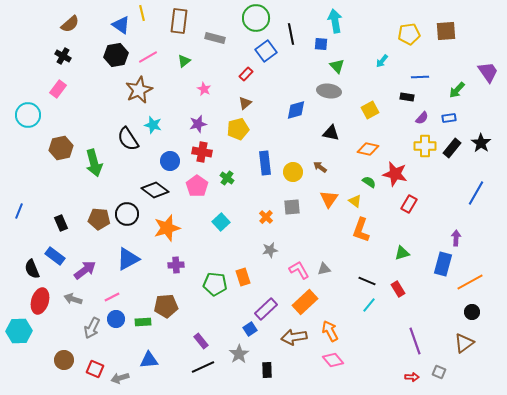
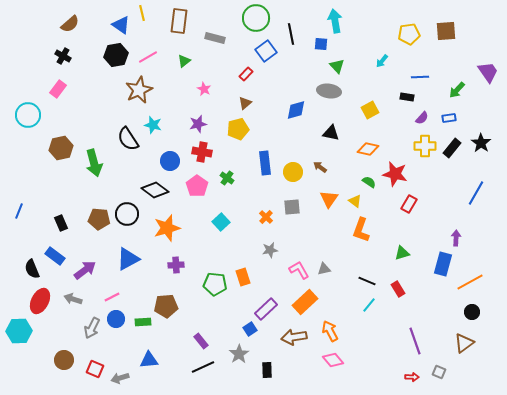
red ellipse at (40, 301): rotated 10 degrees clockwise
